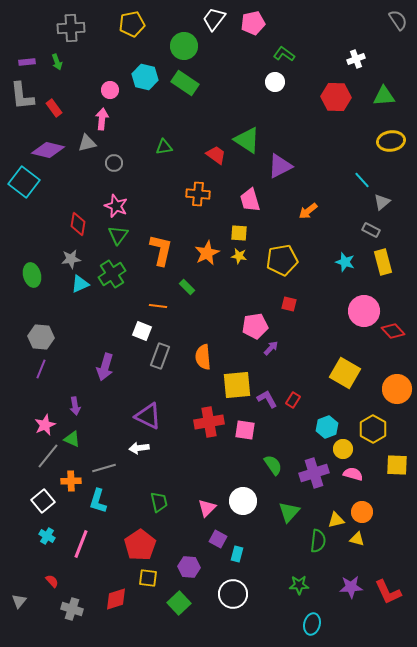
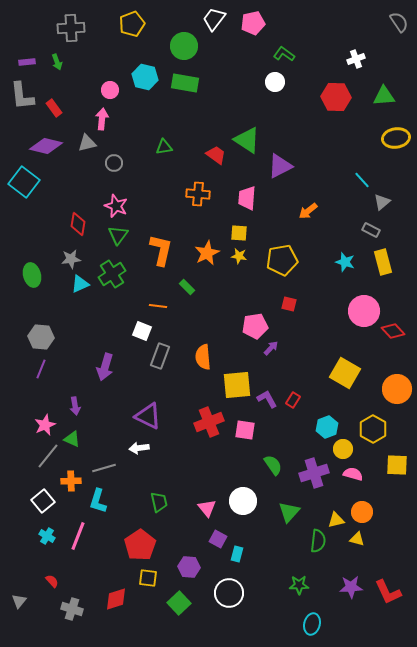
gray semicircle at (398, 20): moved 1 px right, 2 px down
yellow pentagon at (132, 24): rotated 10 degrees counterclockwise
green rectangle at (185, 83): rotated 24 degrees counterclockwise
yellow ellipse at (391, 141): moved 5 px right, 3 px up
purple diamond at (48, 150): moved 2 px left, 4 px up
pink trapezoid at (250, 200): moved 3 px left, 2 px up; rotated 20 degrees clockwise
red cross at (209, 422): rotated 12 degrees counterclockwise
pink triangle at (207, 508): rotated 24 degrees counterclockwise
pink line at (81, 544): moved 3 px left, 8 px up
white circle at (233, 594): moved 4 px left, 1 px up
